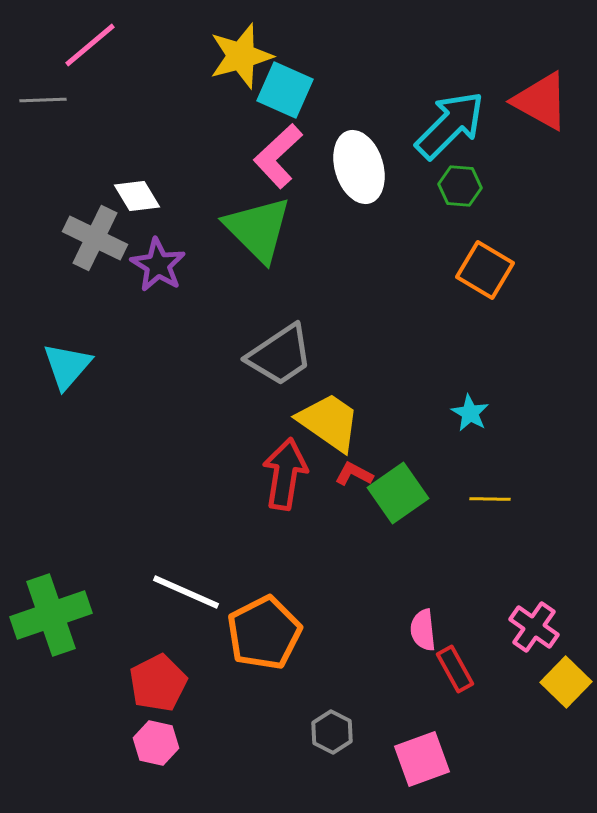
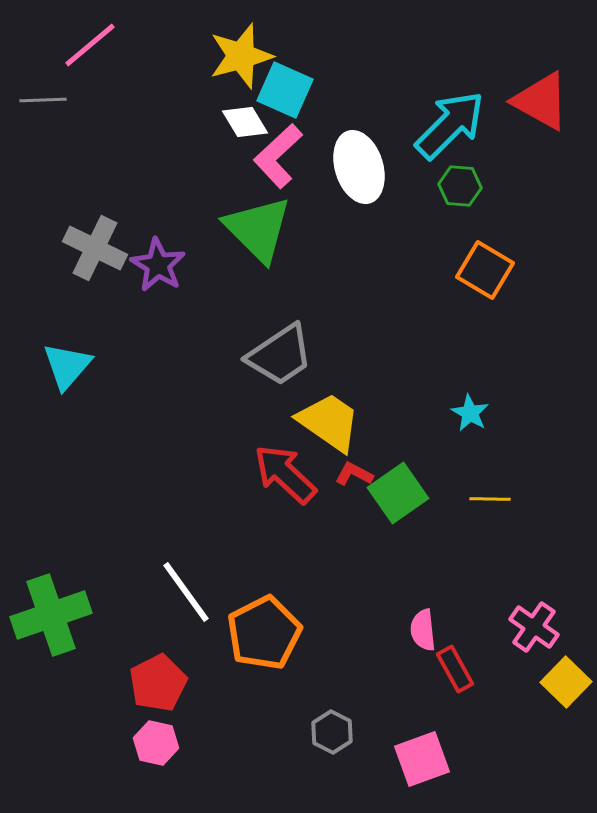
white diamond: moved 108 px right, 74 px up
gray cross: moved 10 px down
red arrow: rotated 56 degrees counterclockwise
white line: rotated 30 degrees clockwise
